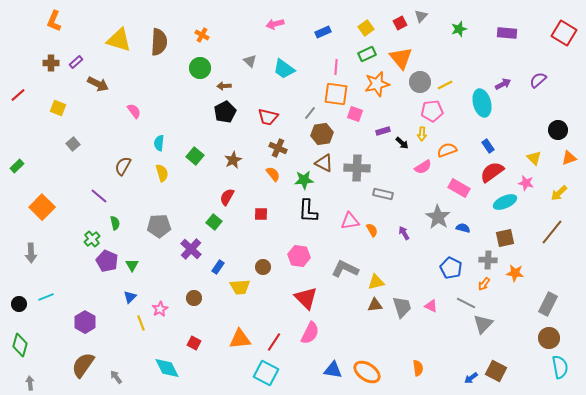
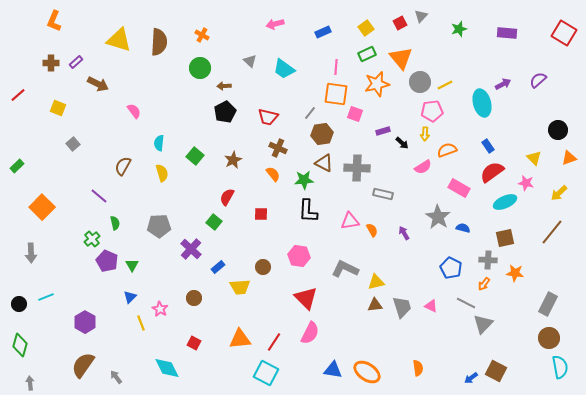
yellow arrow at (422, 134): moved 3 px right
blue rectangle at (218, 267): rotated 16 degrees clockwise
pink star at (160, 309): rotated 14 degrees counterclockwise
